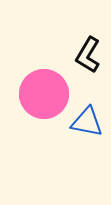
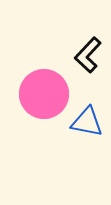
black L-shape: rotated 12 degrees clockwise
